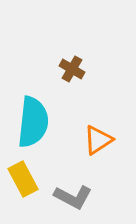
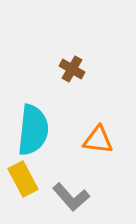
cyan semicircle: moved 8 px down
orange triangle: rotated 40 degrees clockwise
gray L-shape: moved 2 px left; rotated 21 degrees clockwise
